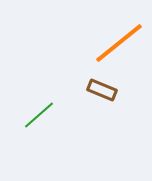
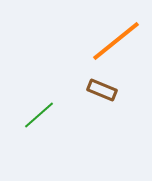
orange line: moved 3 px left, 2 px up
